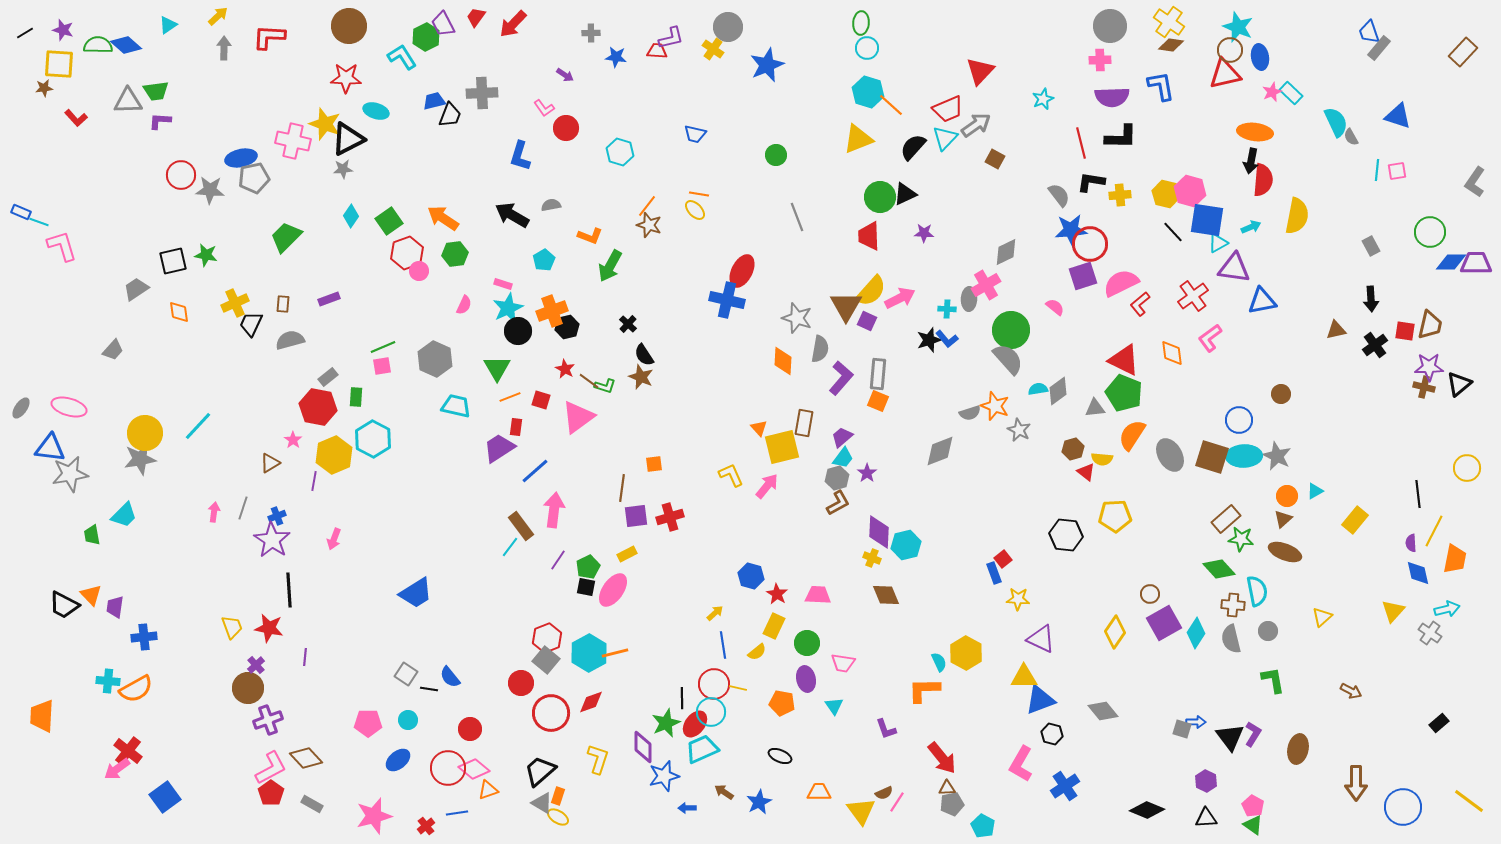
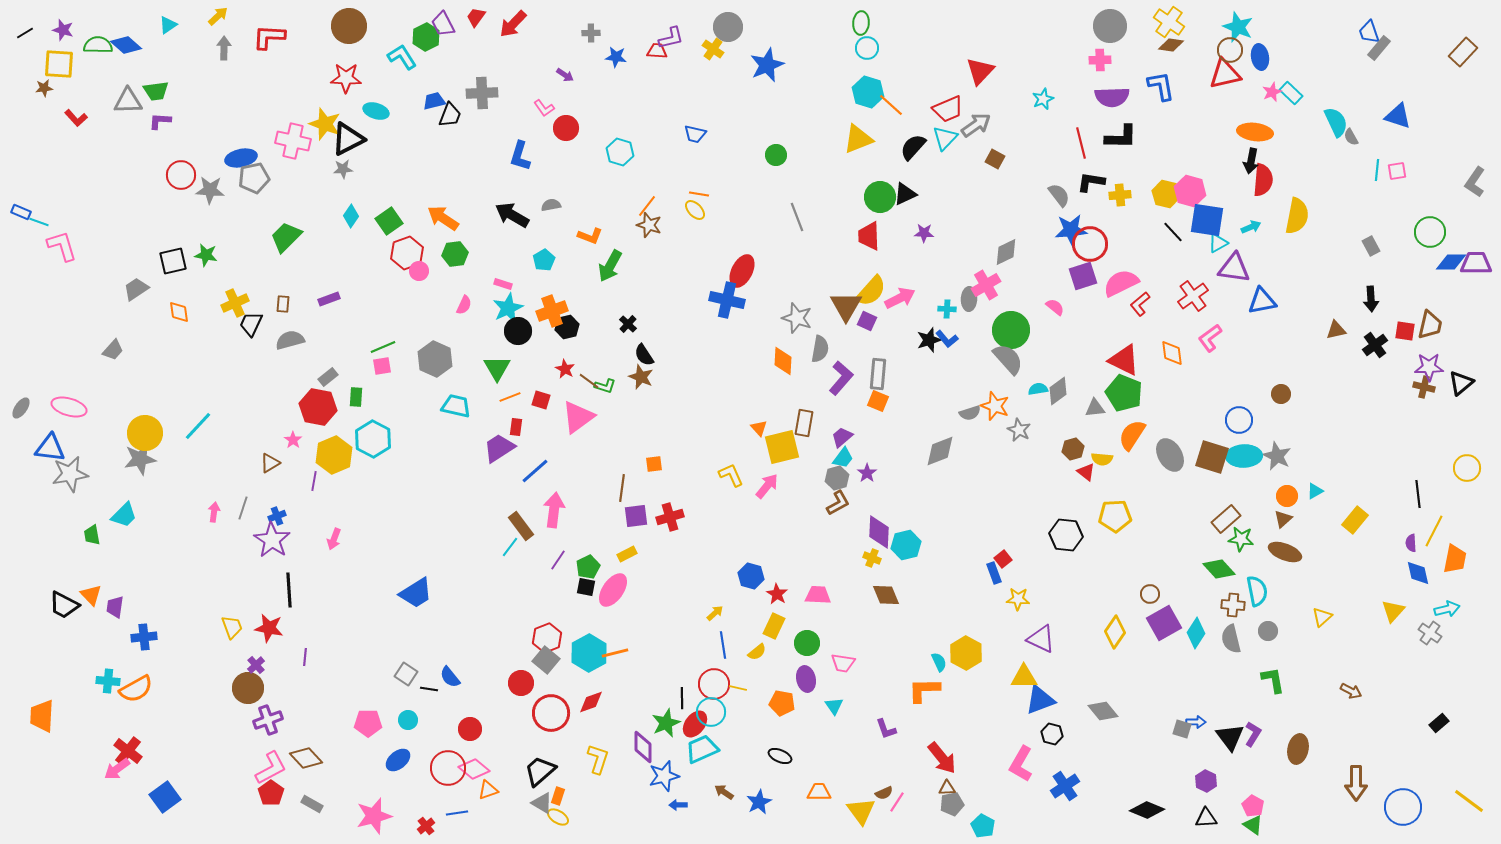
black triangle at (1459, 384): moved 2 px right, 1 px up
blue arrow at (687, 808): moved 9 px left, 3 px up
